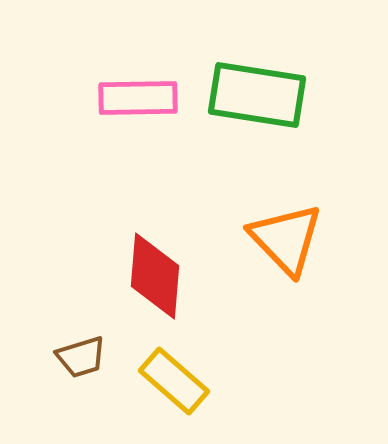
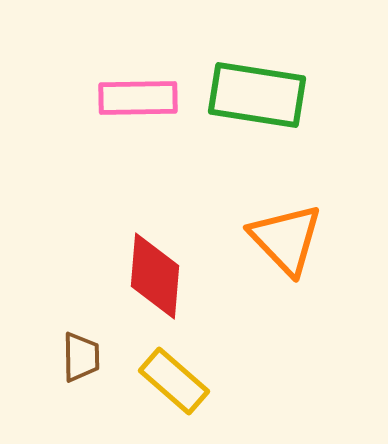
brown trapezoid: rotated 74 degrees counterclockwise
